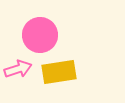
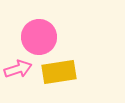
pink circle: moved 1 px left, 2 px down
